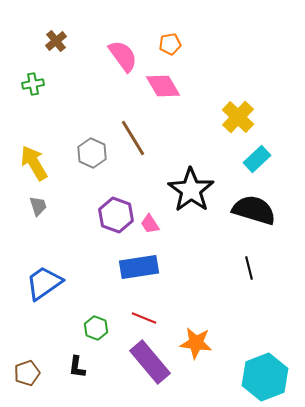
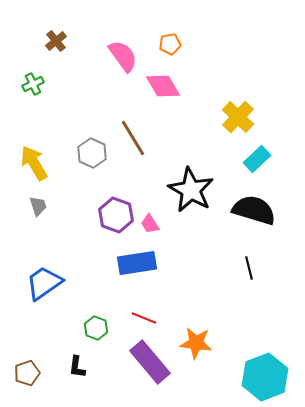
green cross: rotated 15 degrees counterclockwise
black star: rotated 6 degrees counterclockwise
blue rectangle: moved 2 px left, 4 px up
